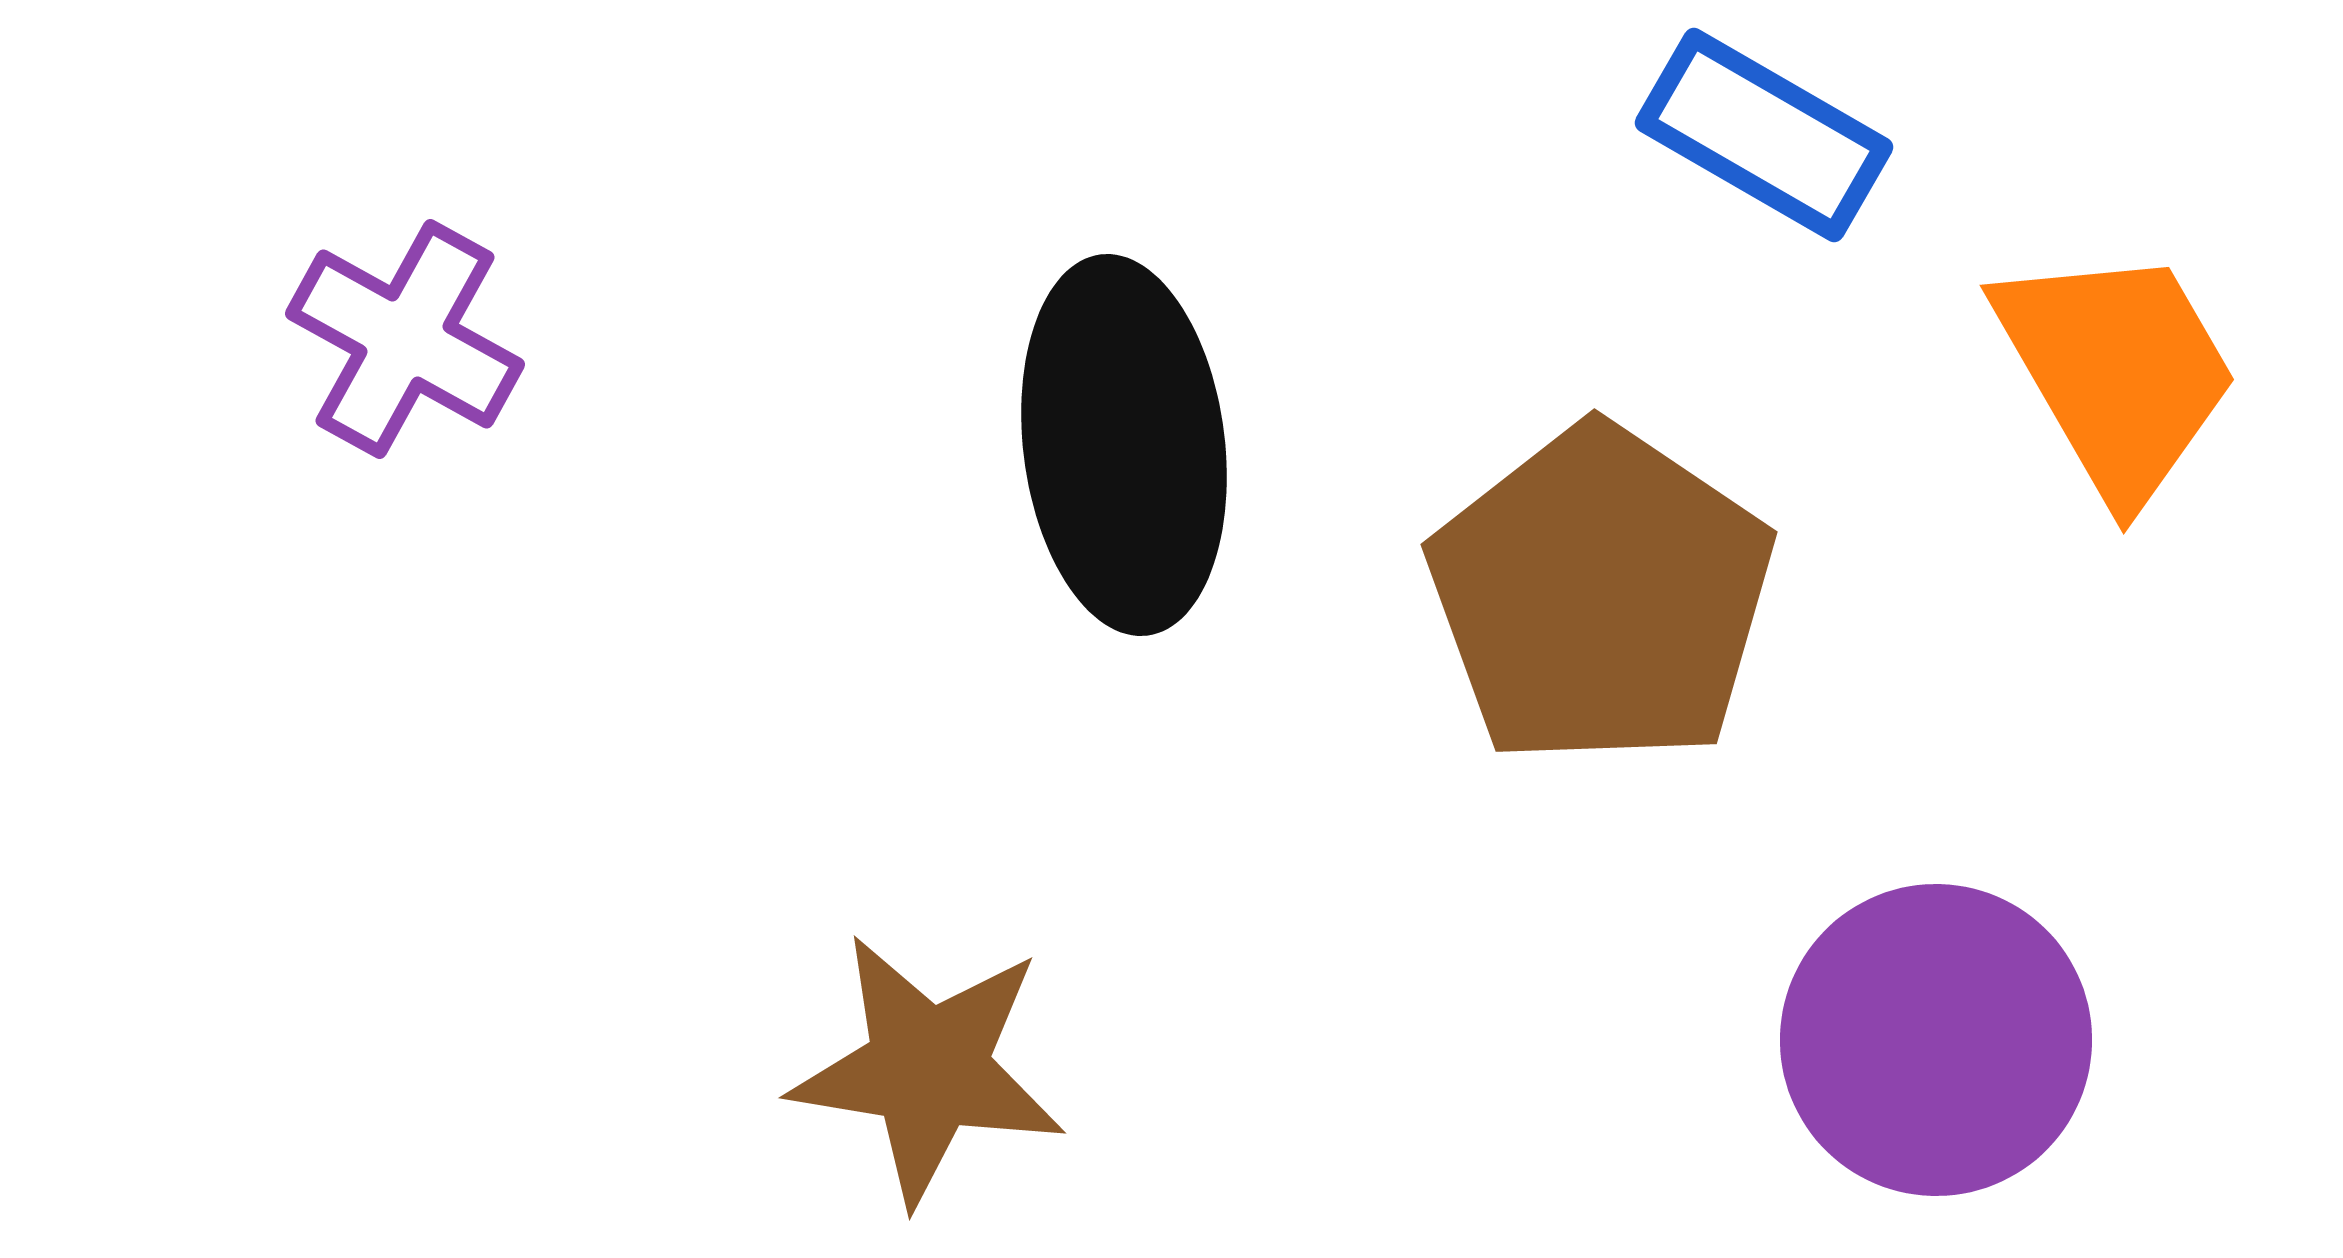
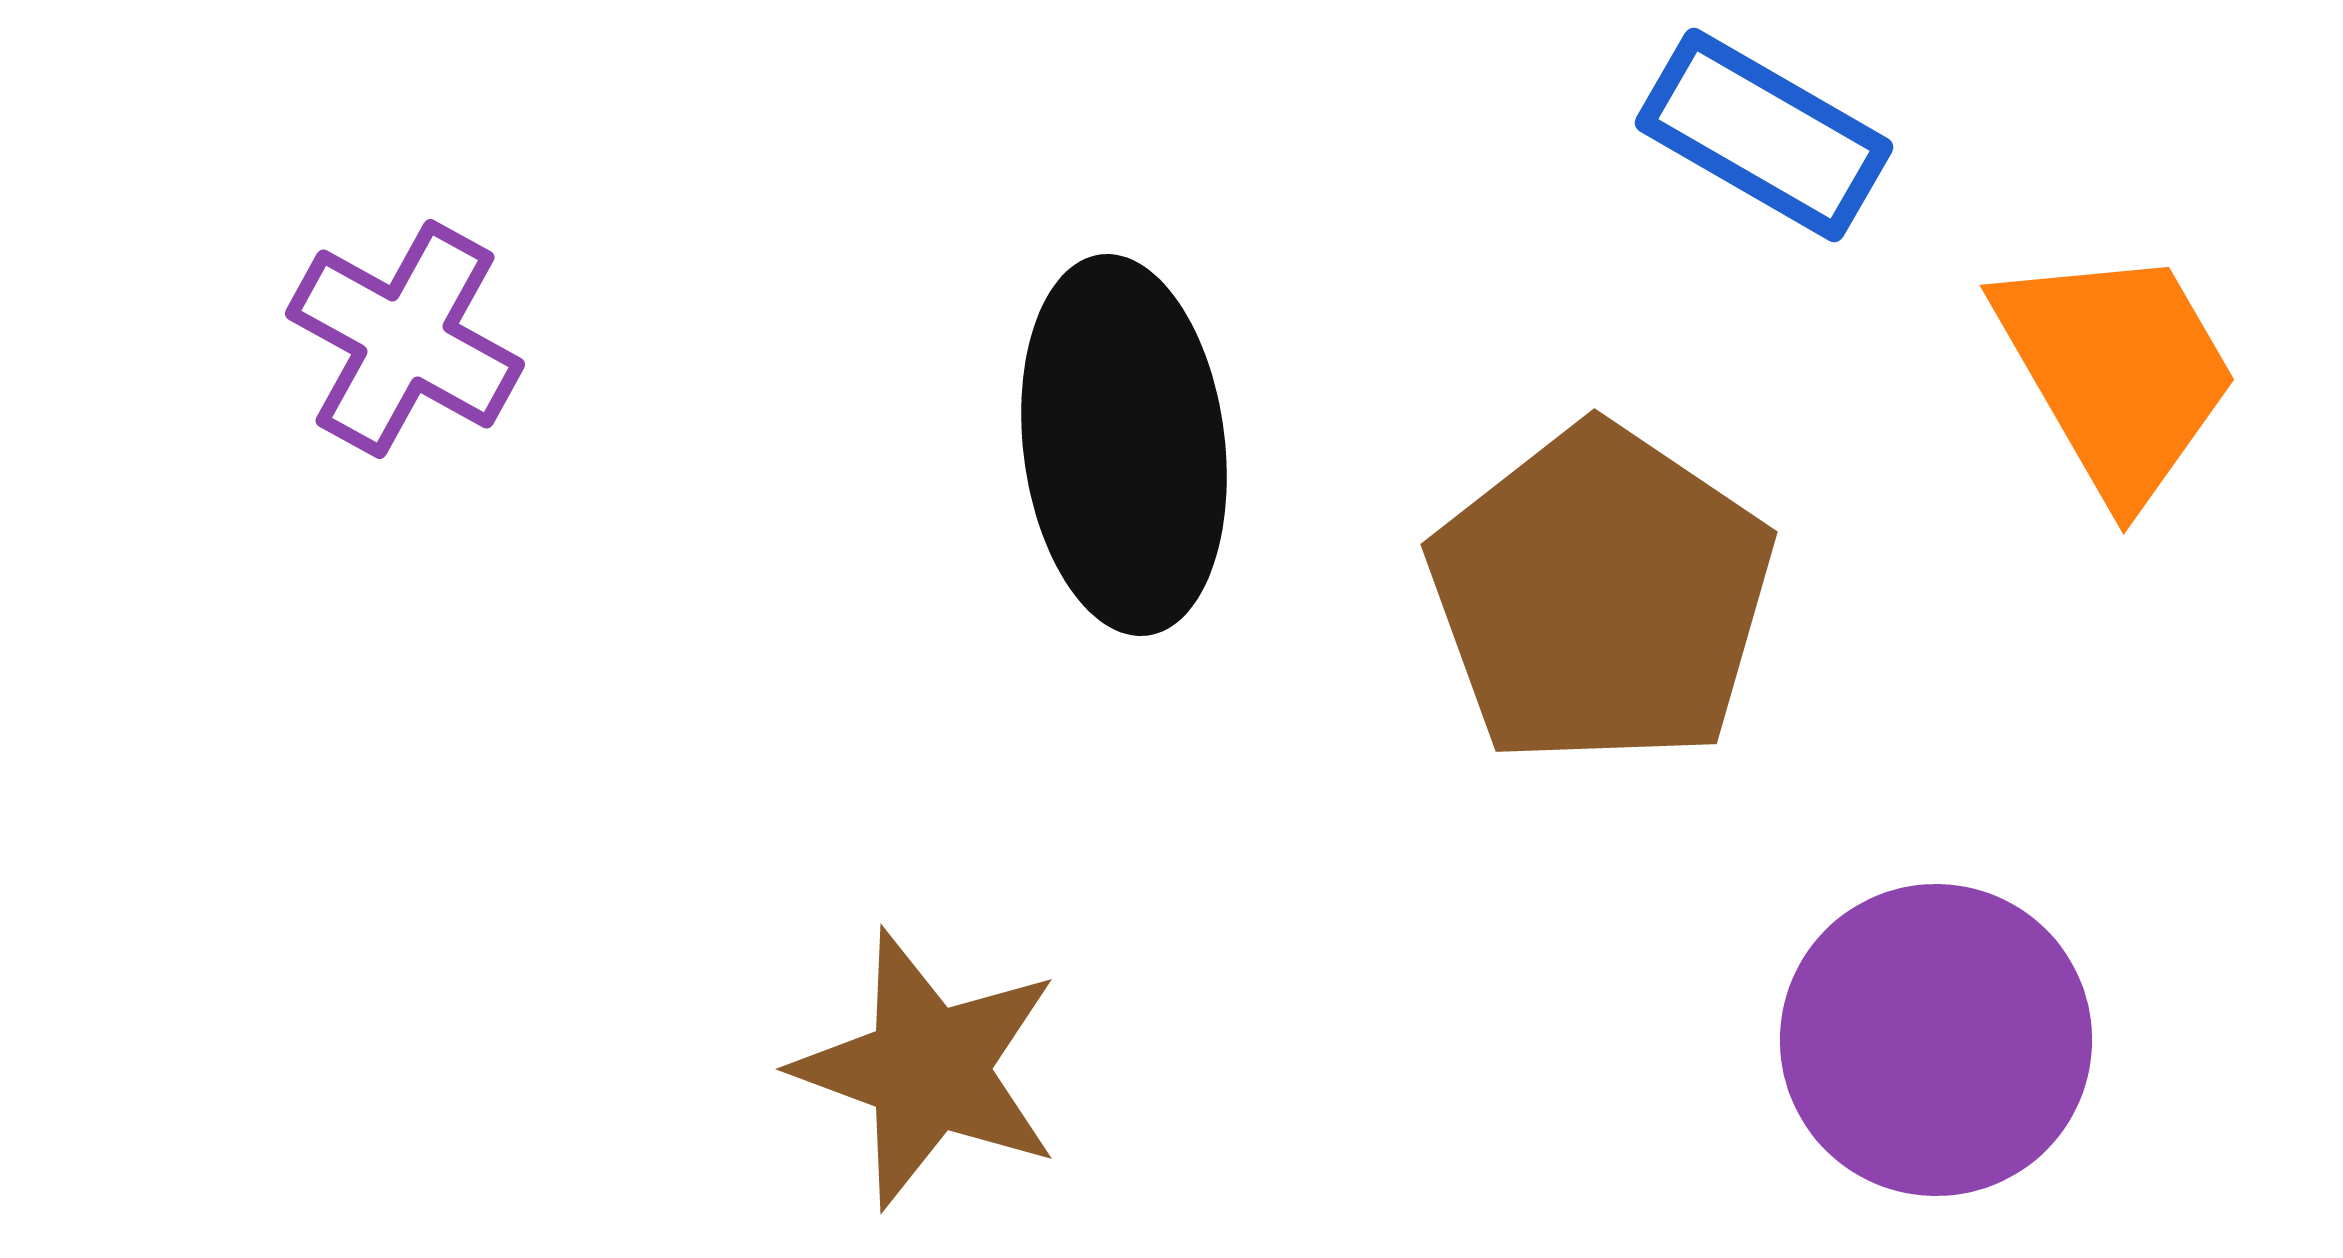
brown star: rotated 11 degrees clockwise
